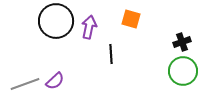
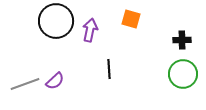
purple arrow: moved 1 px right, 3 px down
black cross: moved 2 px up; rotated 18 degrees clockwise
black line: moved 2 px left, 15 px down
green circle: moved 3 px down
